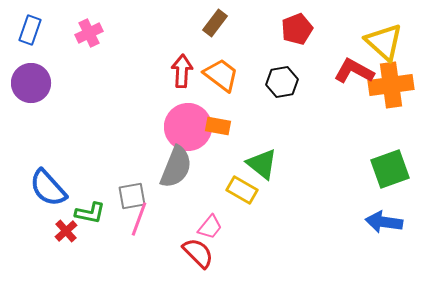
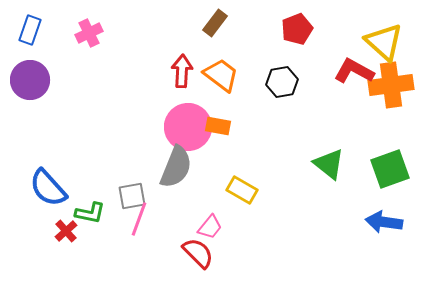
purple circle: moved 1 px left, 3 px up
green triangle: moved 67 px right
